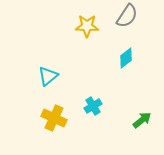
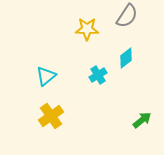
yellow star: moved 3 px down
cyan triangle: moved 2 px left
cyan cross: moved 5 px right, 31 px up
yellow cross: moved 3 px left, 2 px up; rotated 30 degrees clockwise
